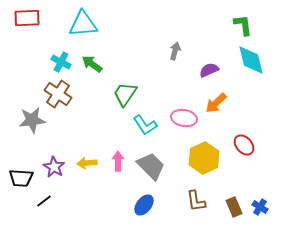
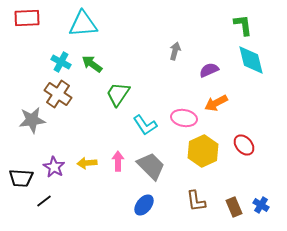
green trapezoid: moved 7 px left
orange arrow: rotated 15 degrees clockwise
yellow hexagon: moved 1 px left, 7 px up
blue cross: moved 1 px right, 2 px up
